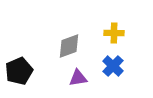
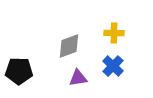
black pentagon: rotated 24 degrees clockwise
